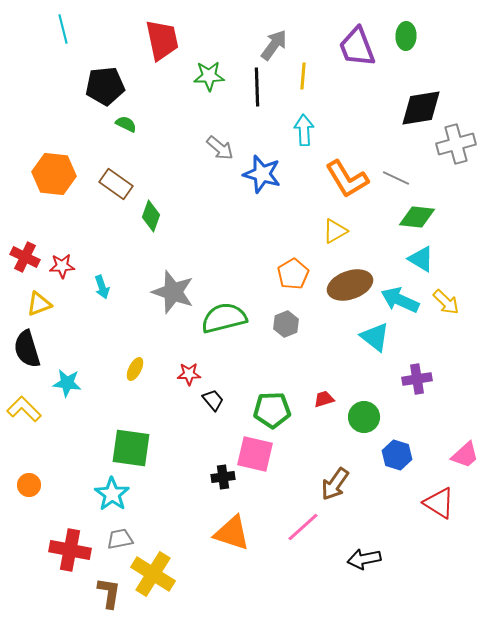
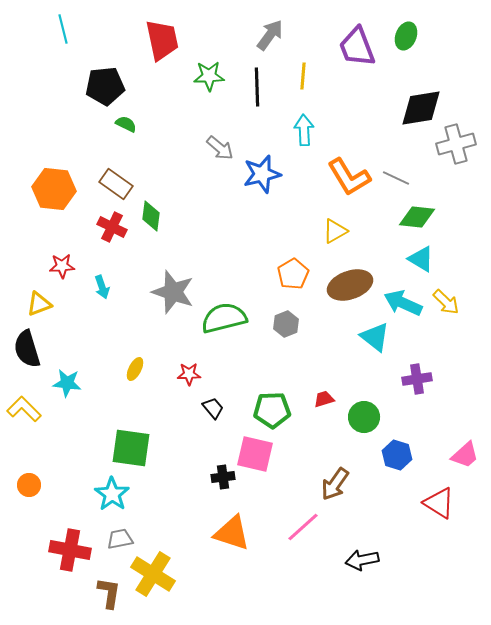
green ellipse at (406, 36): rotated 20 degrees clockwise
gray arrow at (274, 45): moved 4 px left, 10 px up
orange hexagon at (54, 174): moved 15 px down
blue star at (262, 174): rotated 30 degrees counterclockwise
orange L-shape at (347, 179): moved 2 px right, 2 px up
green diamond at (151, 216): rotated 12 degrees counterclockwise
red cross at (25, 257): moved 87 px right, 30 px up
cyan arrow at (400, 300): moved 3 px right, 3 px down
black trapezoid at (213, 400): moved 8 px down
black arrow at (364, 559): moved 2 px left, 1 px down
